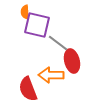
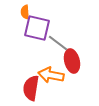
purple square: moved 3 px down
orange arrow: rotated 10 degrees clockwise
red semicircle: moved 3 px right, 1 px up; rotated 30 degrees clockwise
